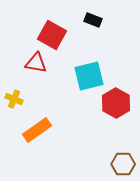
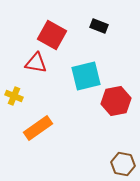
black rectangle: moved 6 px right, 6 px down
cyan square: moved 3 px left
yellow cross: moved 3 px up
red hexagon: moved 2 px up; rotated 20 degrees clockwise
orange rectangle: moved 1 px right, 2 px up
brown hexagon: rotated 10 degrees clockwise
